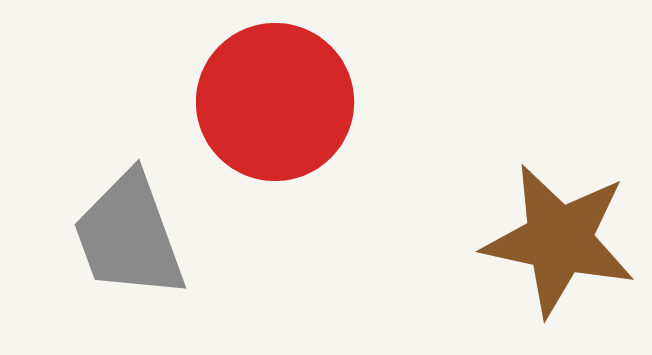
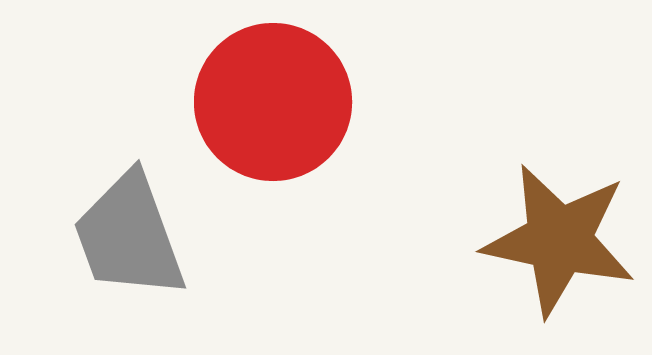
red circle: moved 2 px left
